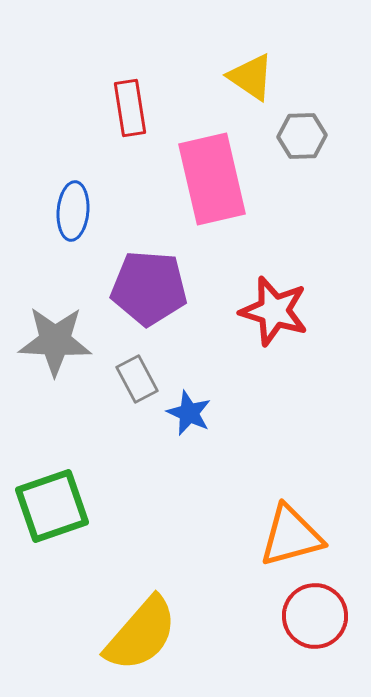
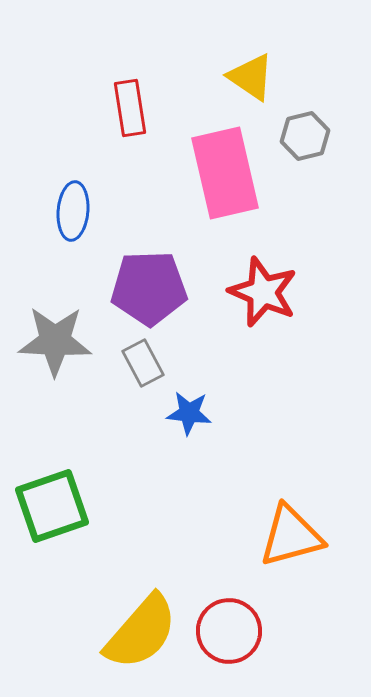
gray hexagon: moved 3 px right; rotated 12 degrees counterclockwise
pink rectangle: moved 13 px right, 6 px up
purple pentagon: rotated 6 degrees counterclockwise
red star: moved 11 px left, 19 px up; rotated 6 degrees clockwise
gray rectangle: moved 6 px right, 16 px up
blue star: rotated 18 degrees counterclockwise
red circle: moved 86 px left, 15 px down
yellow semicircle: moved 2 px up
